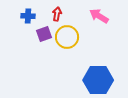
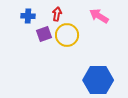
yellow circle: moved 2 px up
